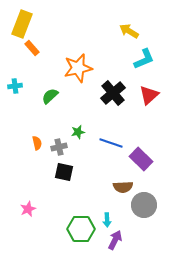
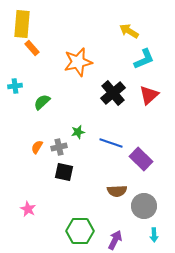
yellow rectangle: rotated 16 degrees counterclockwise
orange star: moved 6 px up
green semicircle: moved 8 px left, 6 px down
orange semicircle: moved 4 px down; rotated 136 degrees counterclockwise
brown semicircle: moved 6 px left, 4 px down
gray circle: moved 1 px down
pink star: rotated 21 degrees counterclockwise
cyan arrow: moved 47 px right, 15 px down
green hexagon: moved 1 px left, 2 px down
